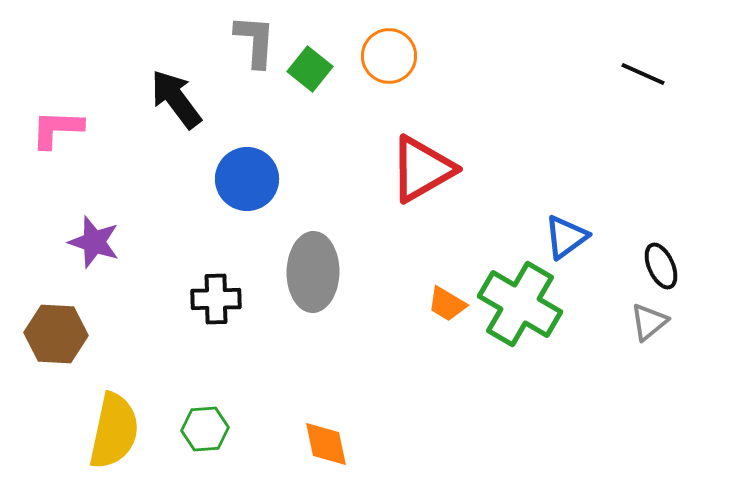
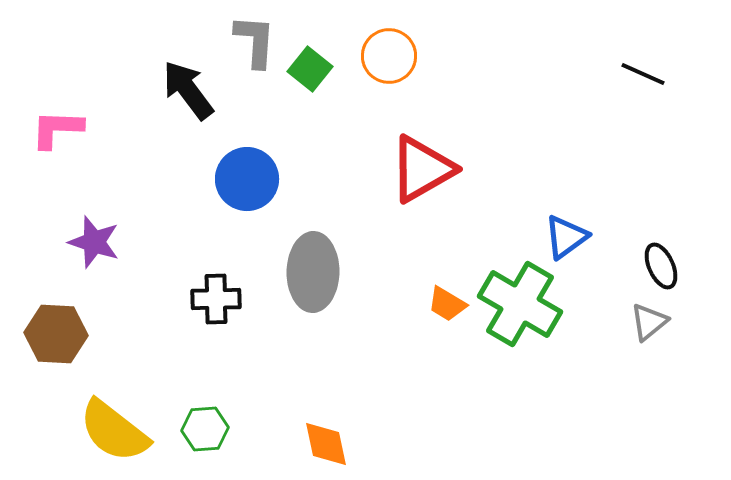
black arrow: moved 12 px right, 9 px up
yellow semicircle: rotated 116 degrees clockwise
